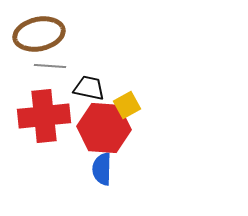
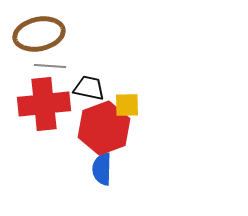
yellow square: rotated 28 degrees clockwise
red cross: moved 12 px up
red hexagon: rotated 24 degrees counterclockwise
